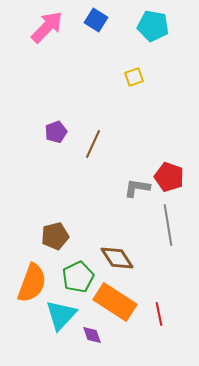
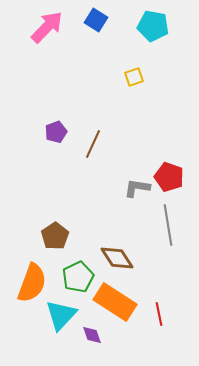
brown pentagon: rotated 20 degrees counterclockwise
